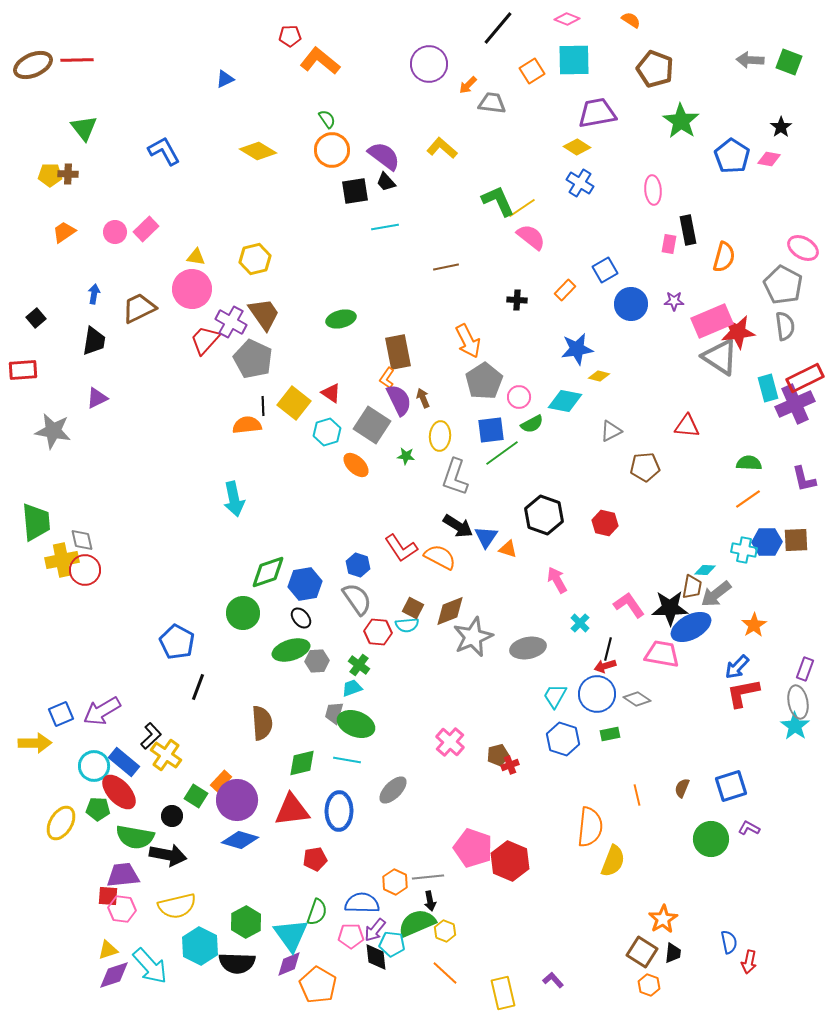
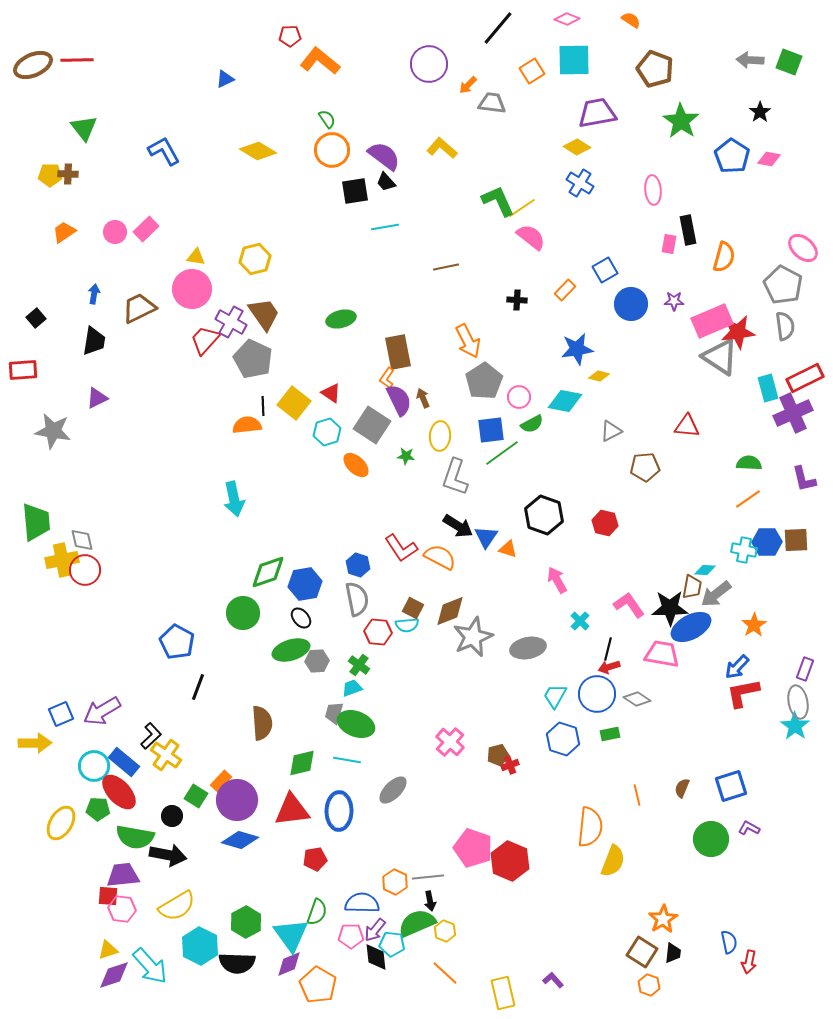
black star at (781, 127): moved 21 px left, 15 px up
pink ellipse at (803, 248): rotated 12 degrees clockwise
purple cross at (795, 404): moved 2 px left, 9 px down
gray semicircle at (357, 599): rotated 24 degrees clockwise
cyan cross at (580, 623): moved 2 px up
red arrow at (605, 666): moved 4 px right, 1 px down
yellow semicircle at (177, 906): rotated 18 degrees counterclockwise
